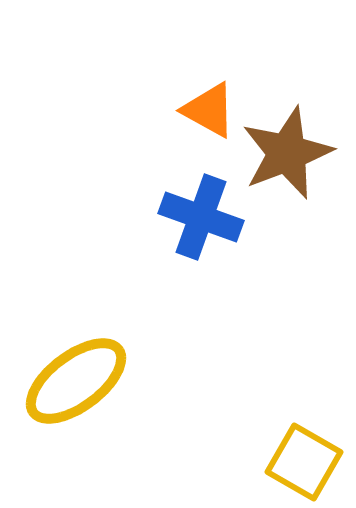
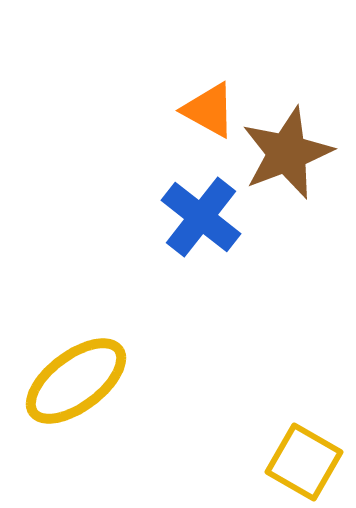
blue cross: rotated 18 degrees clockwise
